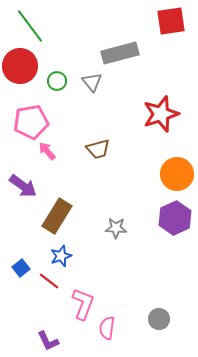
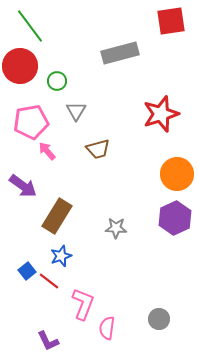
gray triangle: moved 16 px left, 29 px down; rotated 10 degrees clockwise
blue square: moved 6 px right, 3 px down
